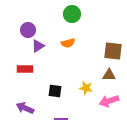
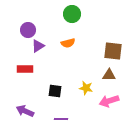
purple arrow: moved 3 px down
